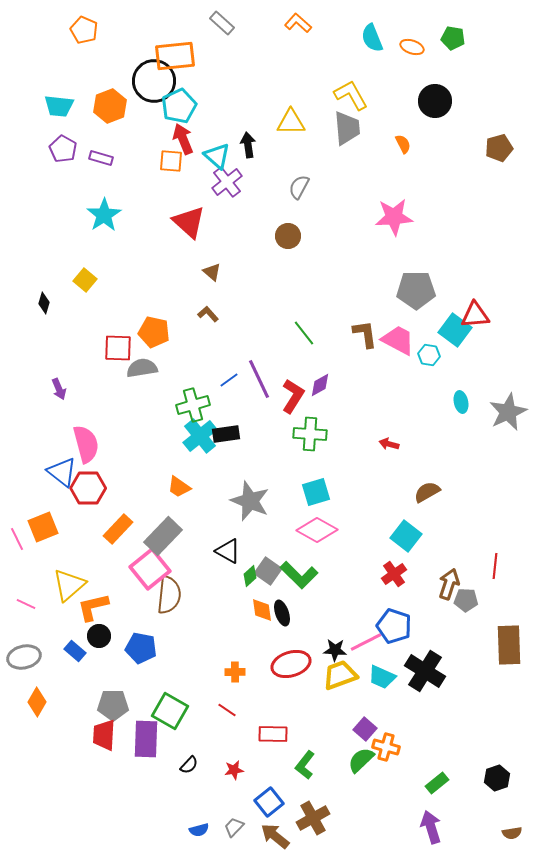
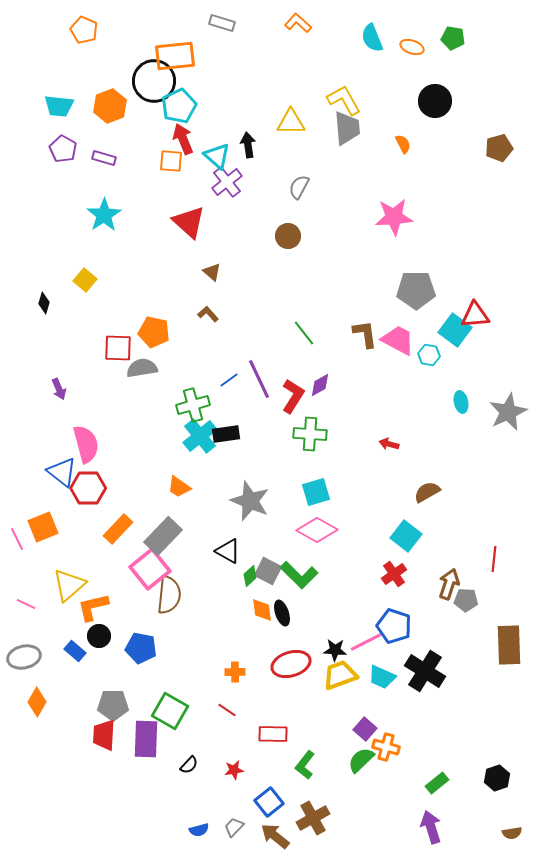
gray rectangle at (222, 23): rotated 25 degrees counterclockwise
yellow L-shape at (351, 95): moved 7 px left, 5 px down
purple rectangle at (101, 158): moved 3 px right
red line at (495, 566): moved 1 px left, 7 px up
gray square at (268, 571): rotated 8 degrees counterclockwise
